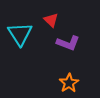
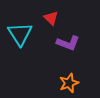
red triangle: moved 2 px up
orange star: rotated 12 degrees clockwise
